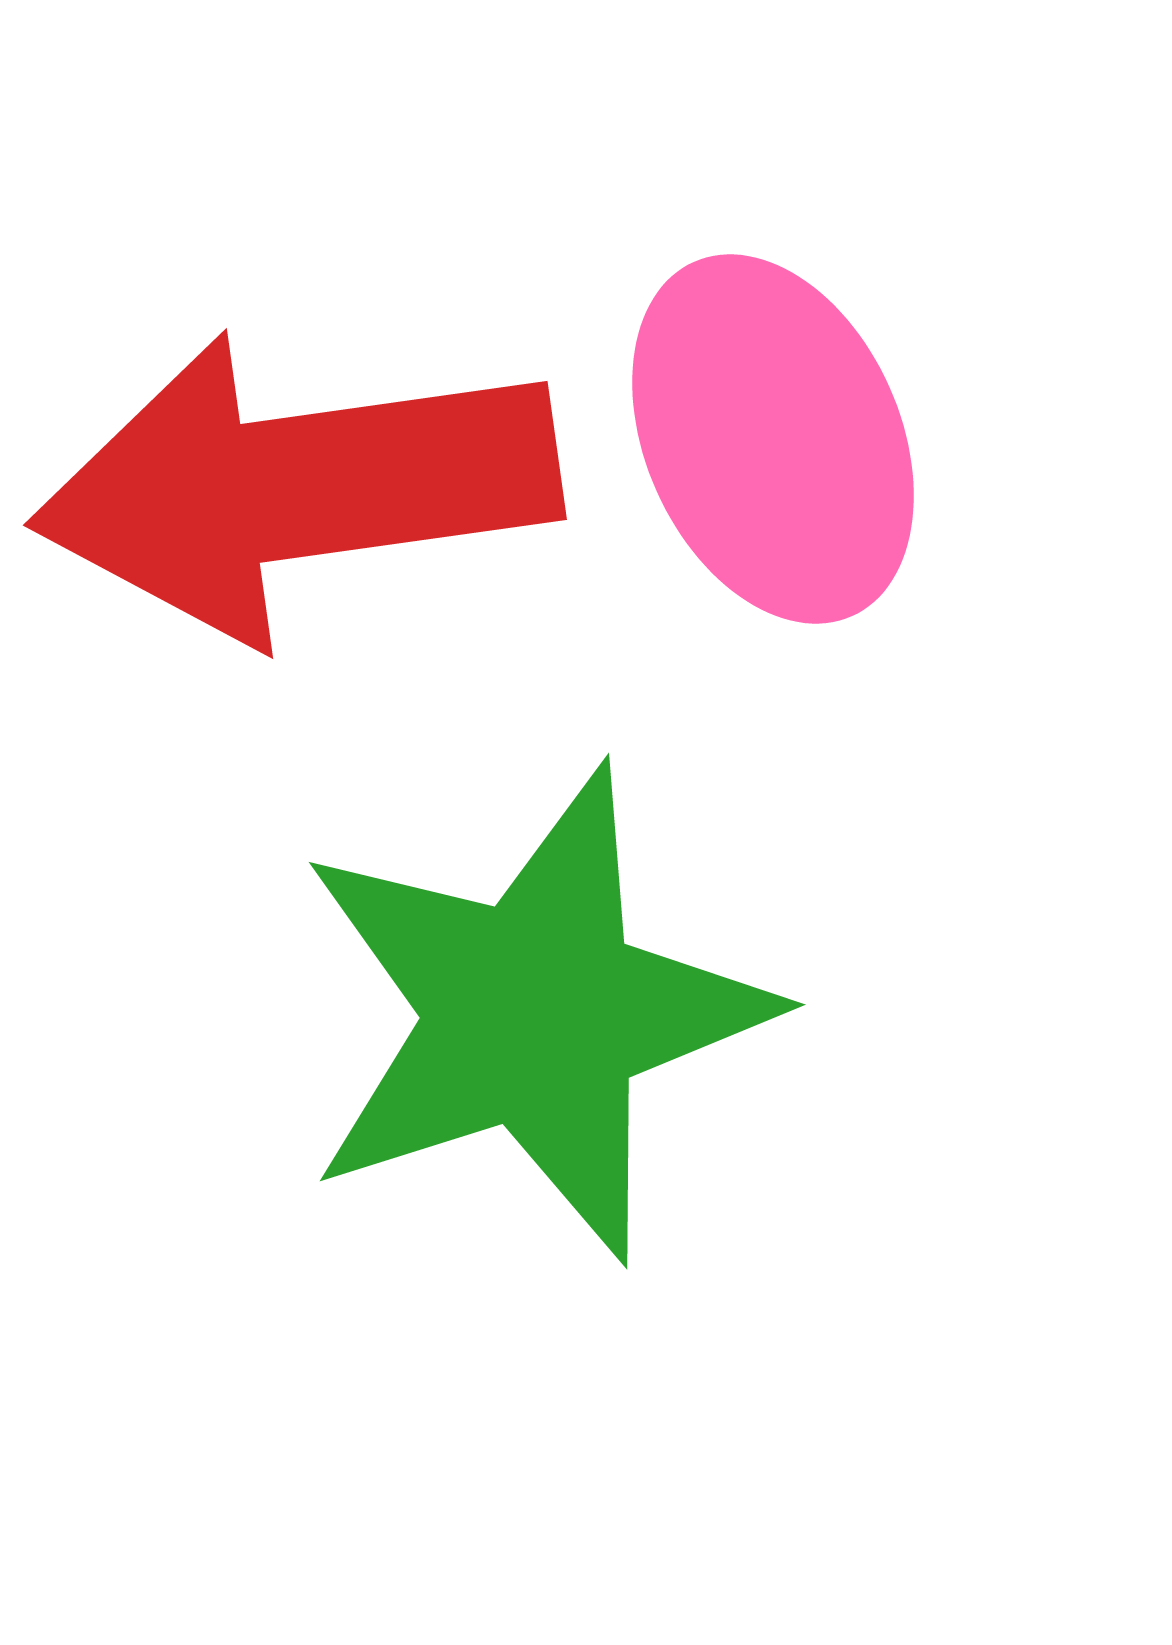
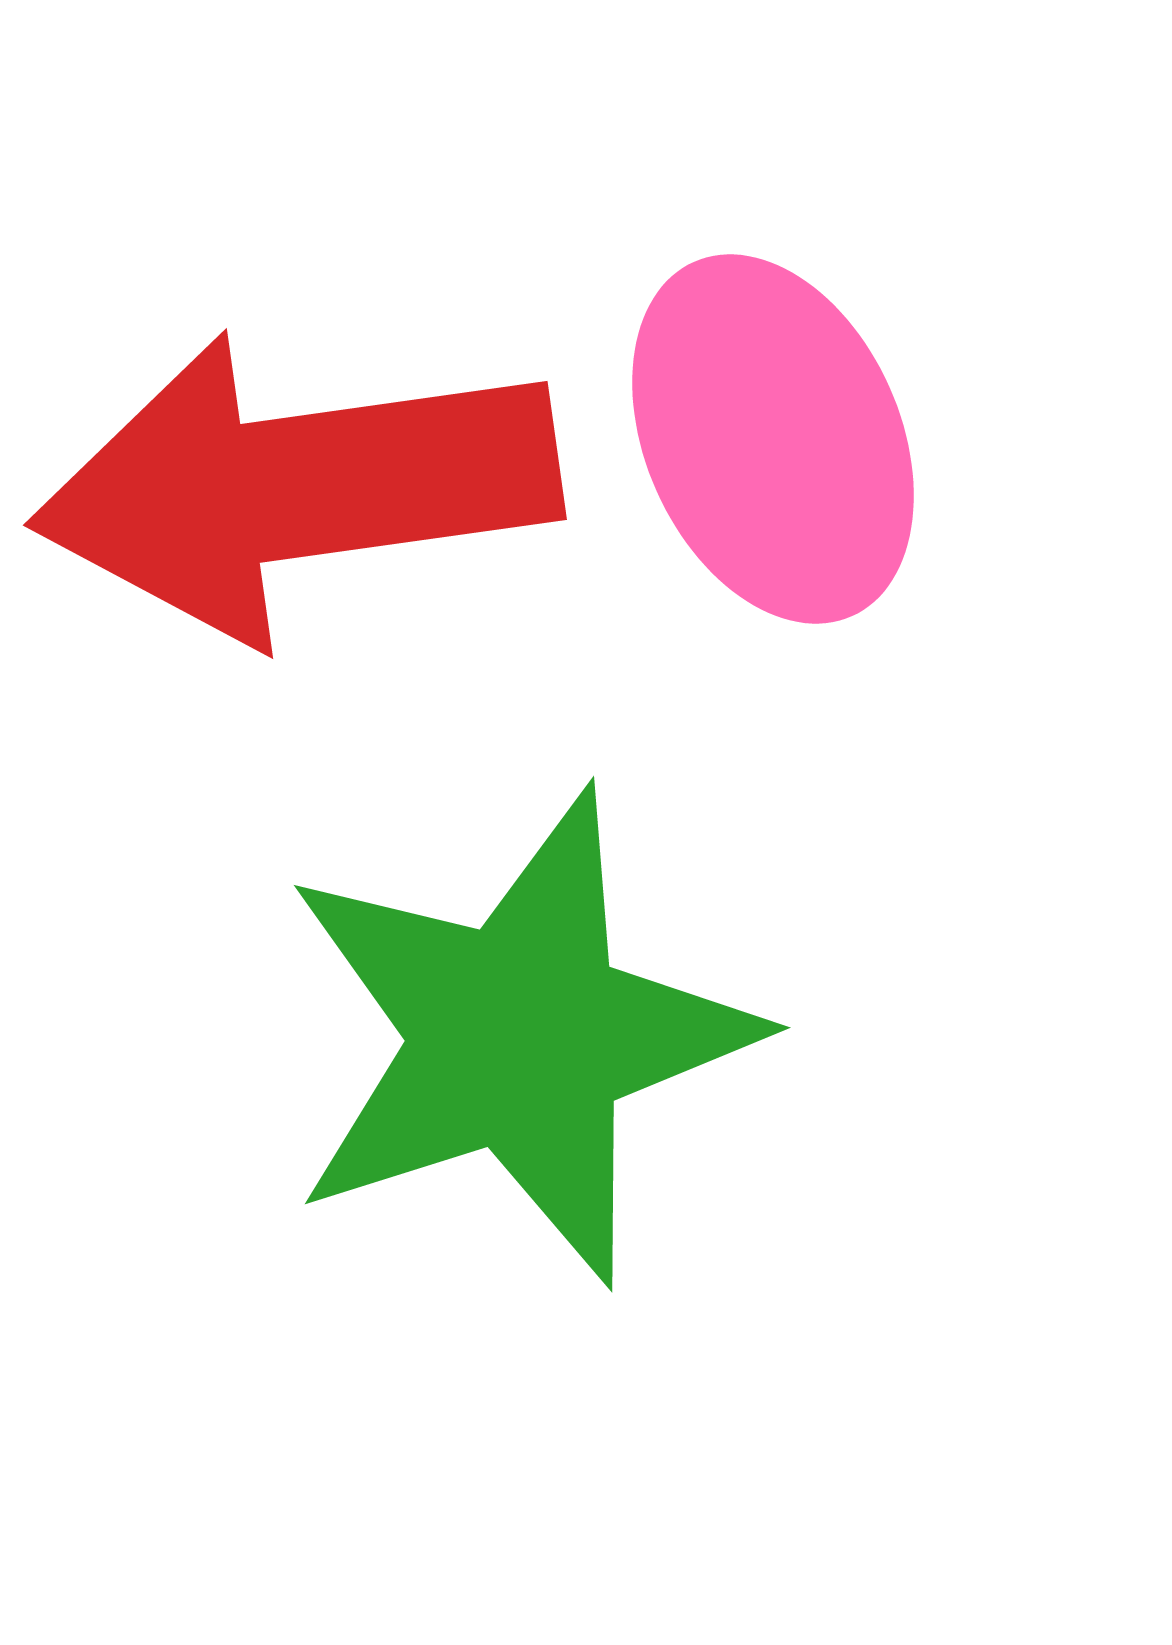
green star: moved 15 px left, 23 px down
